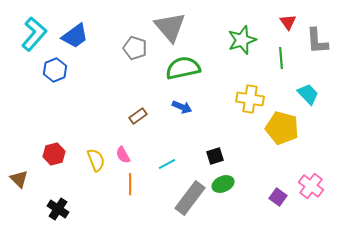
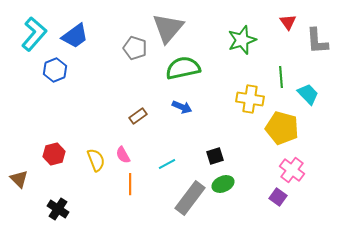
gray triangle: moved 2 px left, 1 px down; rotated 20 degrees clockwise
green line: moved 19 px down
pink cross: moved 19 px left, 16 px up
